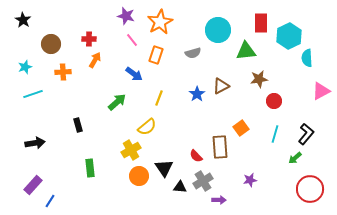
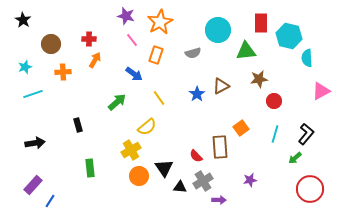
cyan hexagon at (289, 36): rotated 20 degrees counterclockwise
yellow line at (159, 98): rotated 56 degrees counterclockwise
